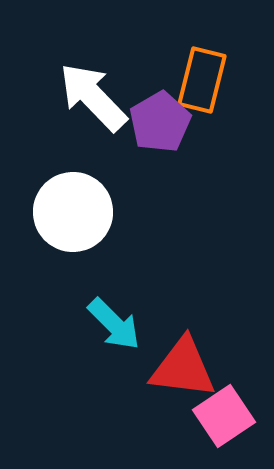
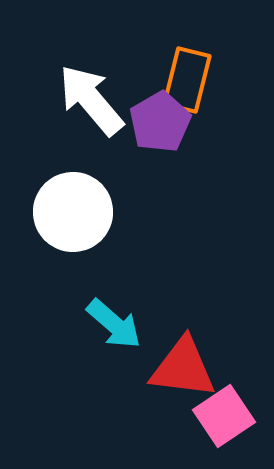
orange rectangle: moved 15 px left
white arrow: moved 2 px left, 3 px down; rotated 4 degrees clockwise
cyan arrow: rotated 4 degrees counterclockwise
